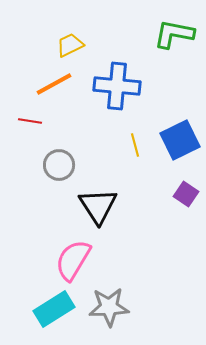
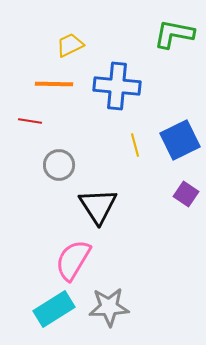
orange line: rotated 30 degrees clockwise
